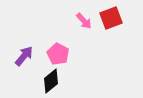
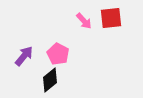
red square: rotated 15 degrees clockwise
black diamond: moved 1 px left, 1 px up
